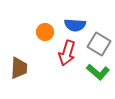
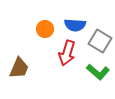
orange circle: moved 3 px up
gray square: moved 1 px right, 3 px up
brown trapezoid: rotated 20 degrees clockwise
